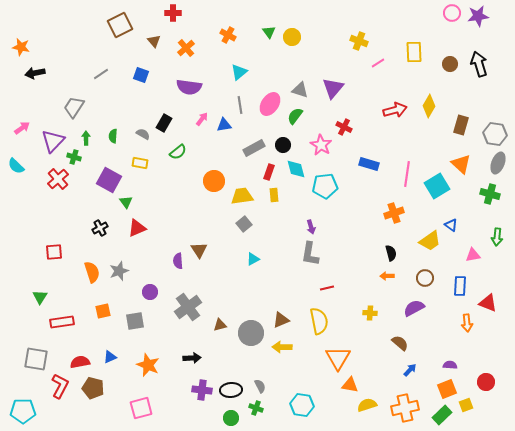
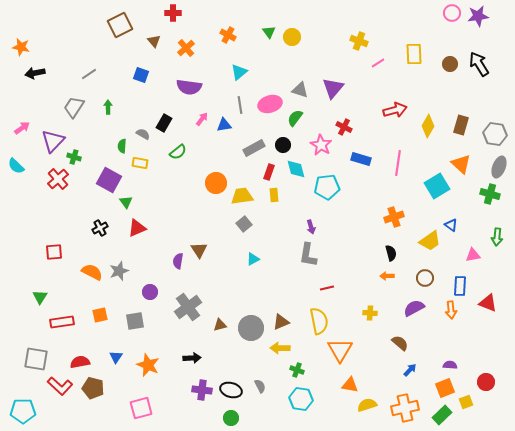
yellow rectangle at (414, 52): moved 2 px down
black arrow at (479, 64): rotated 15 degrees counterclockwise
gray line at (101, 74): moved 12 px left
pink ellipse at (270, 104): rotated 40 degrees clockwise
yellow diamond at (429, 106): moved 1 px left, 20 px down
green semicircle at (295, 116): moved 2 px down
green semicircle at (113, 136): moved 9 px right, 10 px down
green arrow at (86, 138): moved 22 px right, 31 px up
gray ellipse at (498, 163): moved 1 px right, 4 px down
blue rectangle at (369, 164): moved 8 px left, 5 px up
pink line at (407, 174): moved 9 px left, 11 px up
orange circle at (214, 181): moved 2 px right, 2 px down
cyan pentagon at (325, 186): moved 2 px right, 1 px down
orange cross at (394, 213): moved 4 px down
gray L-shape at (310, 254): moved 2 px left, 1 px down
purple semicircle at (178, 261): rotated 14 degrees clockwise
orange semicircle at (92, 272): rotated 45 degrees counterclockwise
orange square at (103, 311): moved 3 px left, 4 px down
brown triangle at (281, 320): moved 2 px down
orange arrow at (467, 323): moved 16 px left, 13 px up
gray circle at (251, 333): moved 5 px up
yellow arrow at (282, 347): moved 2 px left, 1 px down
blue triangle at (110, 357): moved 6 px right; rotated 32 degrees counterclockwise
orange triangle at (338, 358): moved 2 px right, 8 px up
red L-shape at (60, 386): rotated 105 degrees clockwise
orange square at (447, 389): moved 2 px left, 1 px up
black ellipse at (231, 390): rotated 20 degrees clockwise
cyan hexagon at (302, 405): moved 1 px left, 6 px up
yellow square at (466, 405): moved 3 px up
green cross at (256, 408): moved 41 px right, 38 px up
